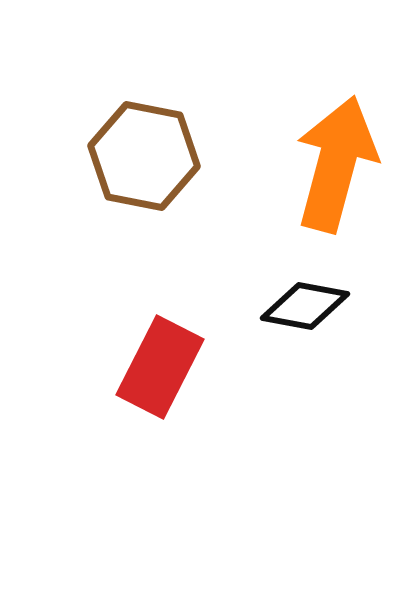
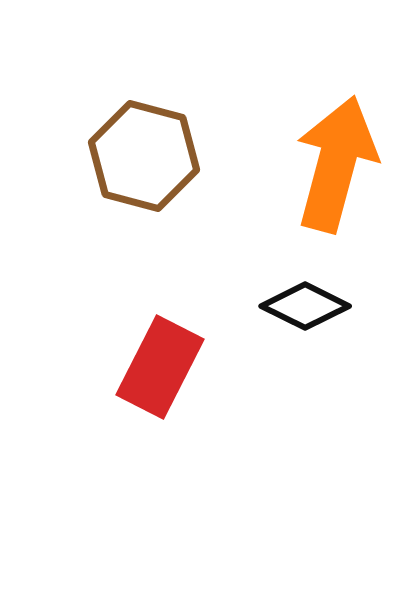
brown hexagon: rotated 4 degrees clockwise
black diamond: rotated 16 degrees clockwise
